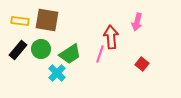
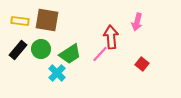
pink line: rotated 24 degrees clockwise
